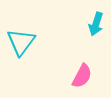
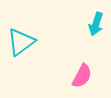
cyan triangle: rotated 16 degrees clockwise
